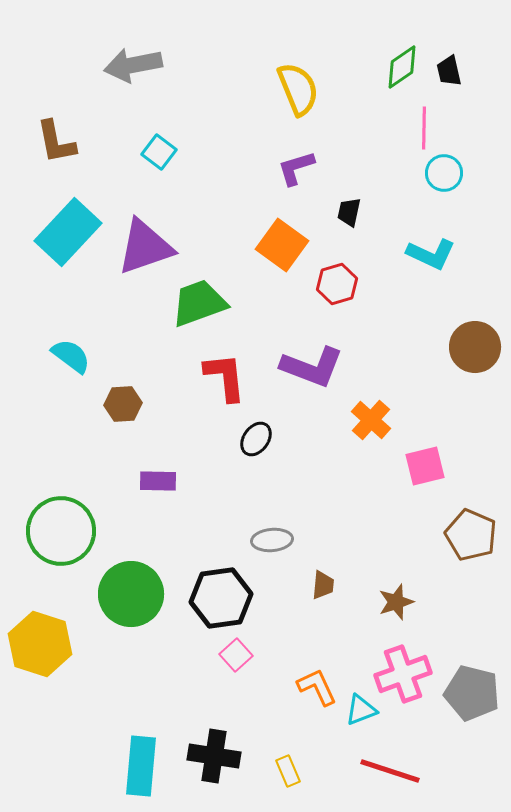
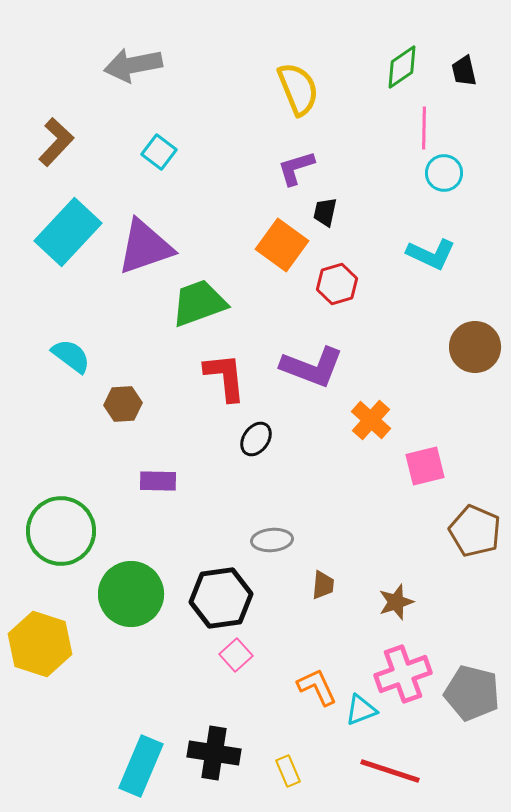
black trapezoid at (449, 71): moved 15 px right
brown L-shape at (56, 142): rotated 126 degrees counterclockwise
black trapezoid at (349, 212): moved 24 px left
brown pentagon at (471, 535): moved 4 px right, 4 px up
black cross at (214, 756): moved 3 px up
cyan rectangle at (141, 766): rotated 18 degrees clockwise
